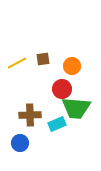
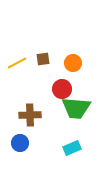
orange circle: moved 1 px right, 3 px up
cyan rectangle: moved 15 px right, 24 px down
